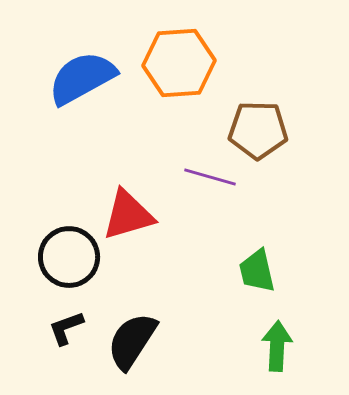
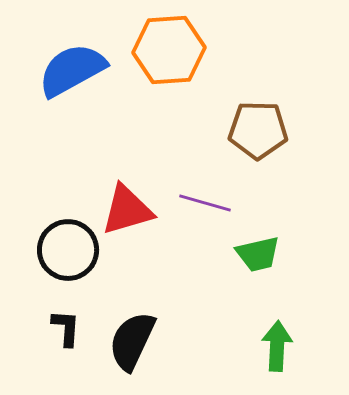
orange hexagon: moved 10 px left, 13 px up
blue semicircle: moved 10 px left, 8 px up
purple line: moved 5 px left, 26 px down
red triangle: moved 1 px left, 5 px up
black circle: moved 1 px left, 7 px up
green trapezoid: moved 1 px right, 17 px up; rotated 90 degrees counterclockwise
black L-shape: rotated 114 degrees clockwise
black semicircle: rotated 8 degrees counterclockwise
